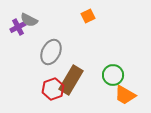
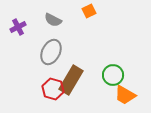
orange square: moved 1 px right, 5 px up
gray semicircle: moved 24 px right
red hexagon: rotated 25 degrees counterclockwise
